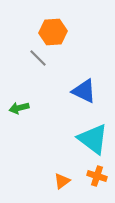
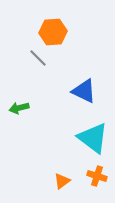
cyan triangle: moved 1 px up
